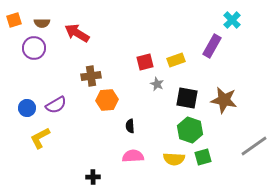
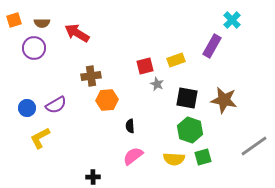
red square: moved 4 px down
pink semicircle: rotated 35 degrees counterclockwise
